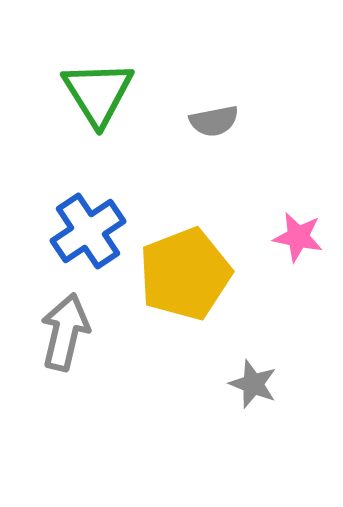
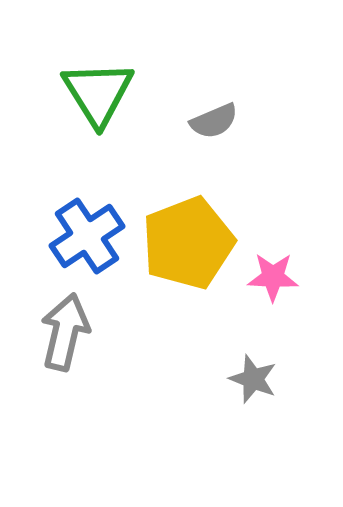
gray semicircle: rotated 12 degrees counterclockwise
blue cross: moved 1 px left, 5 px down
pink star: moved 25 px left, 40 px down; rotated 9 degrees counterclockwise
yellow pentagon: moved 3 px right, 31 px up
gray star: moved 5 px up
